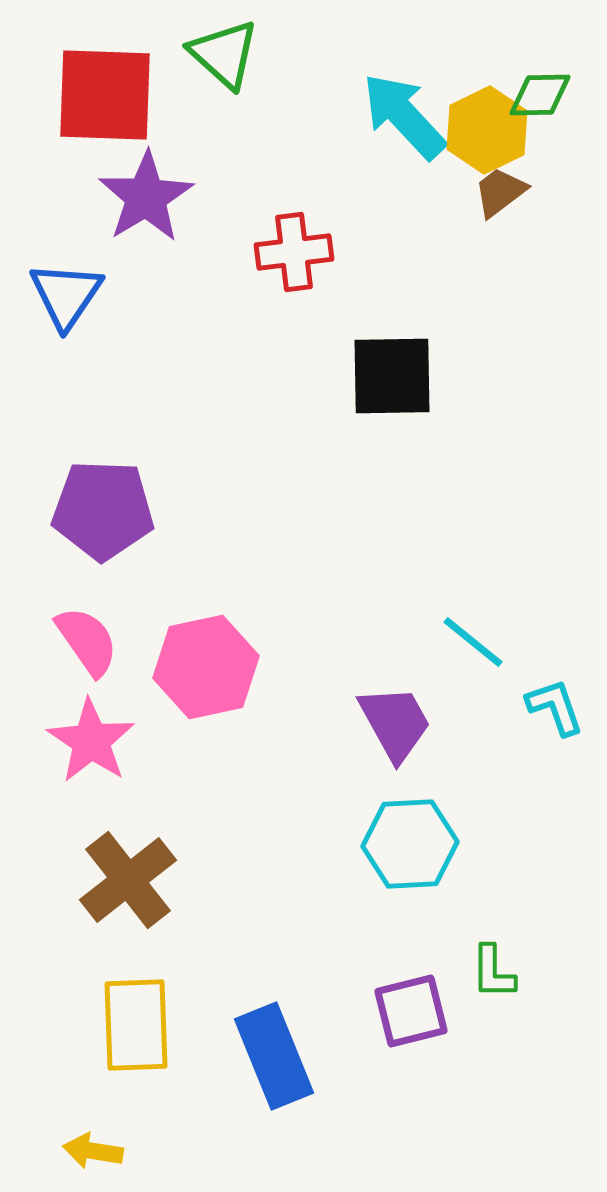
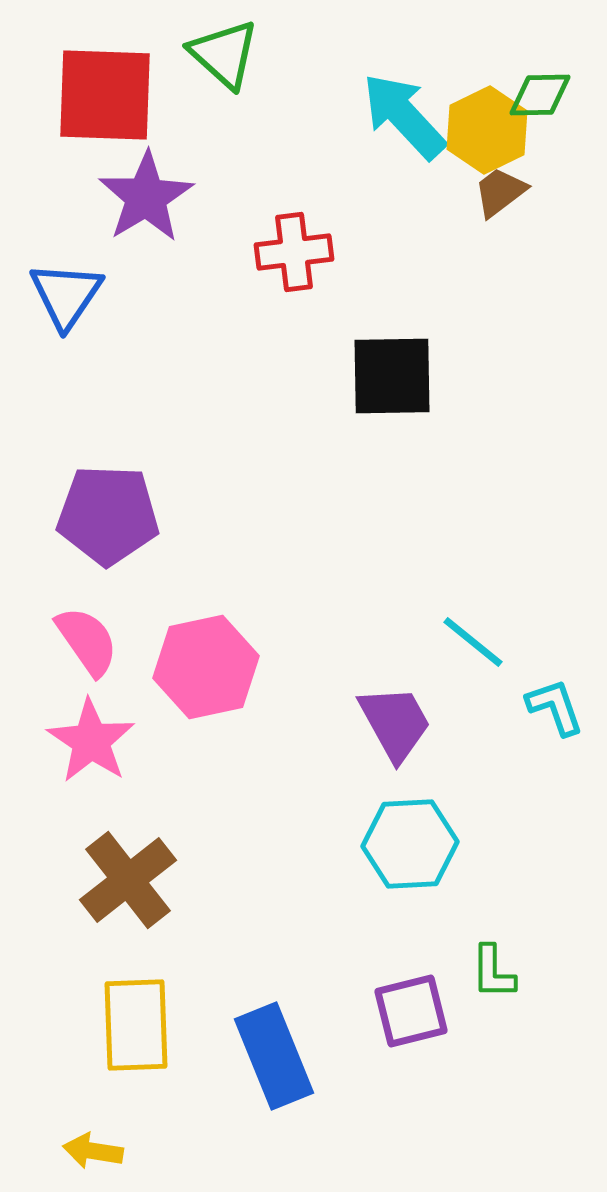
purple pentagon: moved 5 px right, 5 px down
